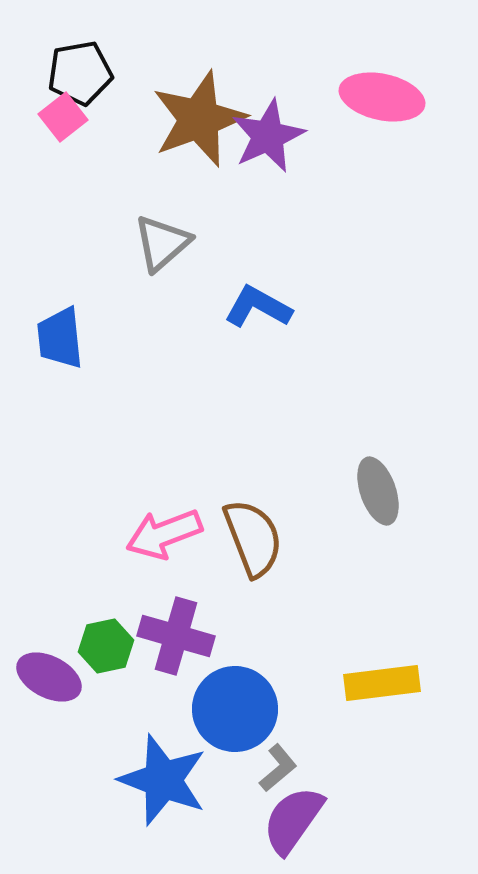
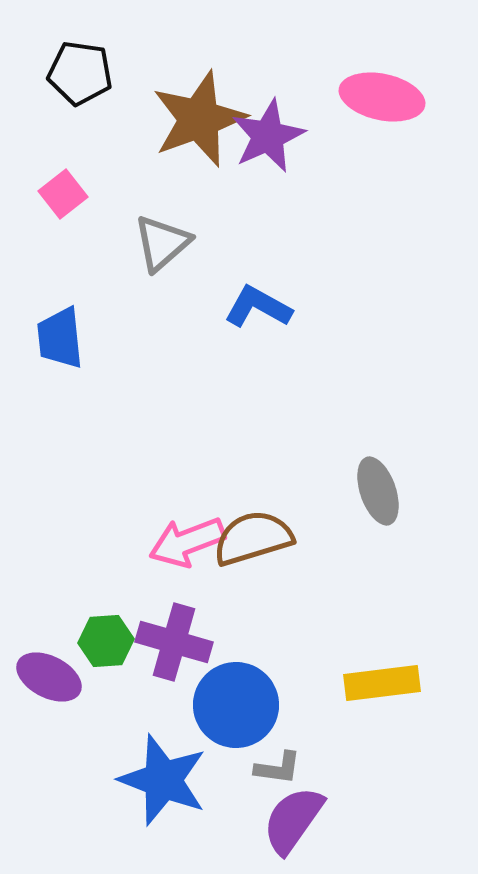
black pentagon: rotated 18 degrees clockwise
pink square: moved 77 px down
pink arrow: moved 23 px right, 8 px down
brown semicircle: rotated 86 degrees counterclockwise
purple cross: moved 2 px left, 6 px down
green hexagon: moved 5 px up; rotated 8 degrees clockwise
blue circle: moved 1 px right, 4 px up
gray L-shape: rotated 48 degrees clockwise
